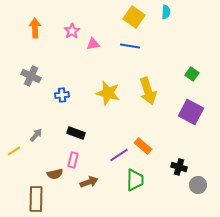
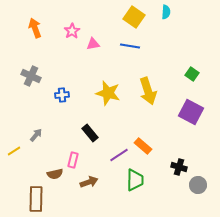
orange arrow: rotated 18 degrees counterclockwise
black rectangle: moved 14 px right; rotated 30 degrees clockwise
